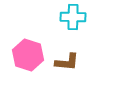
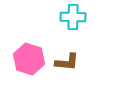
pink hexagon: moved 1 px right, 4 px down
